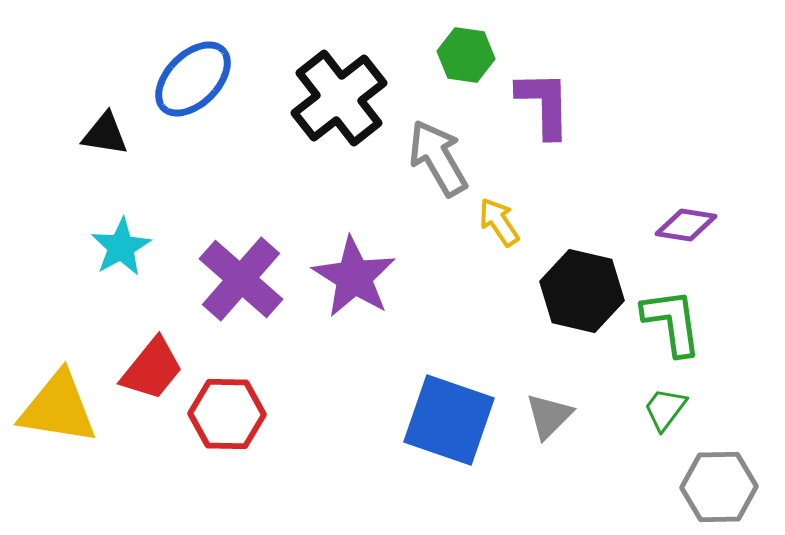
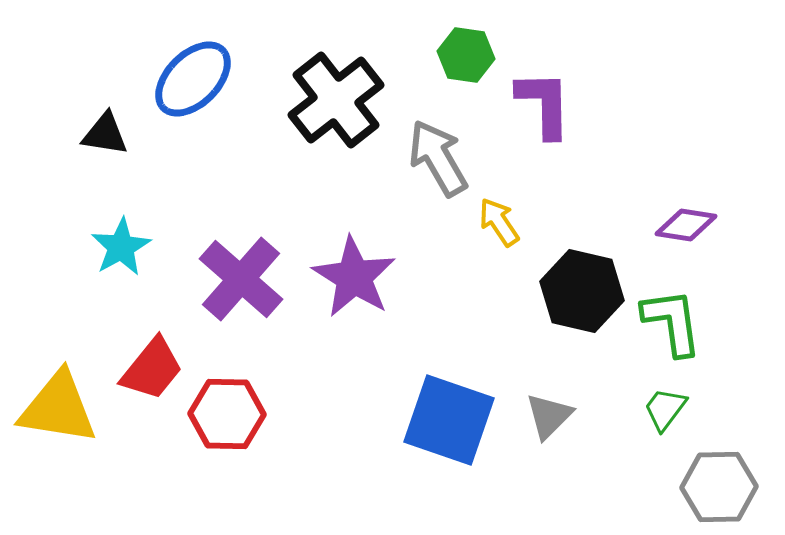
black cross: moved 3 px left, 2 px down
